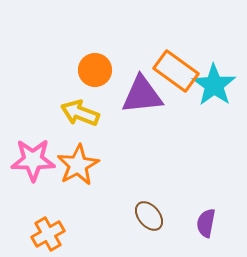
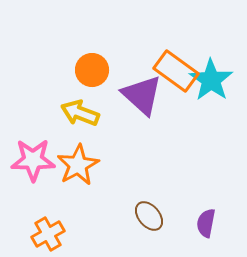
orange circle: moved 3 px left
cyan star: moved 3 px left, 5 px up
purple triangle: rotated 48 degrees clockwise
